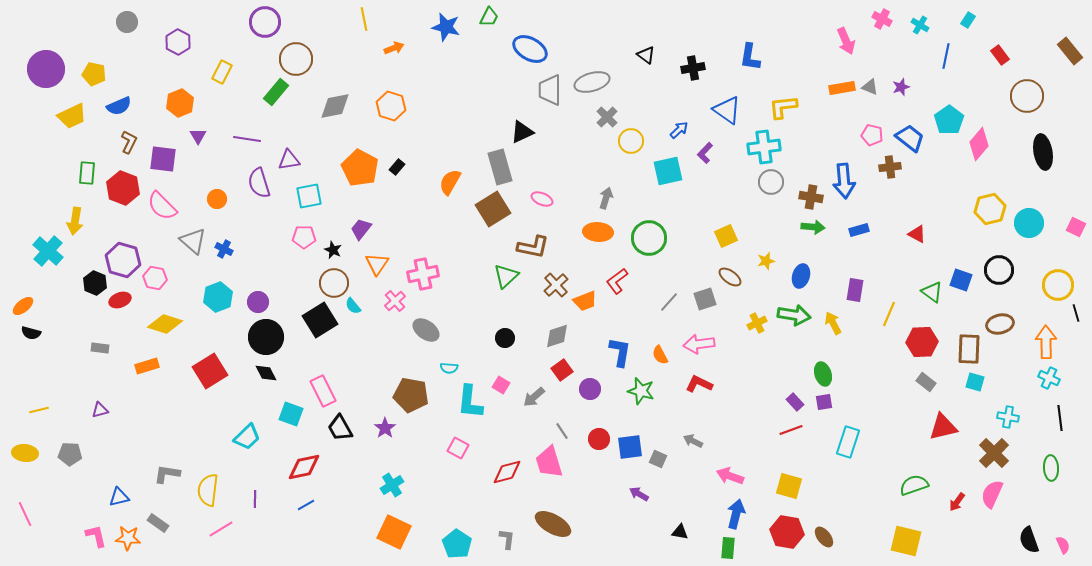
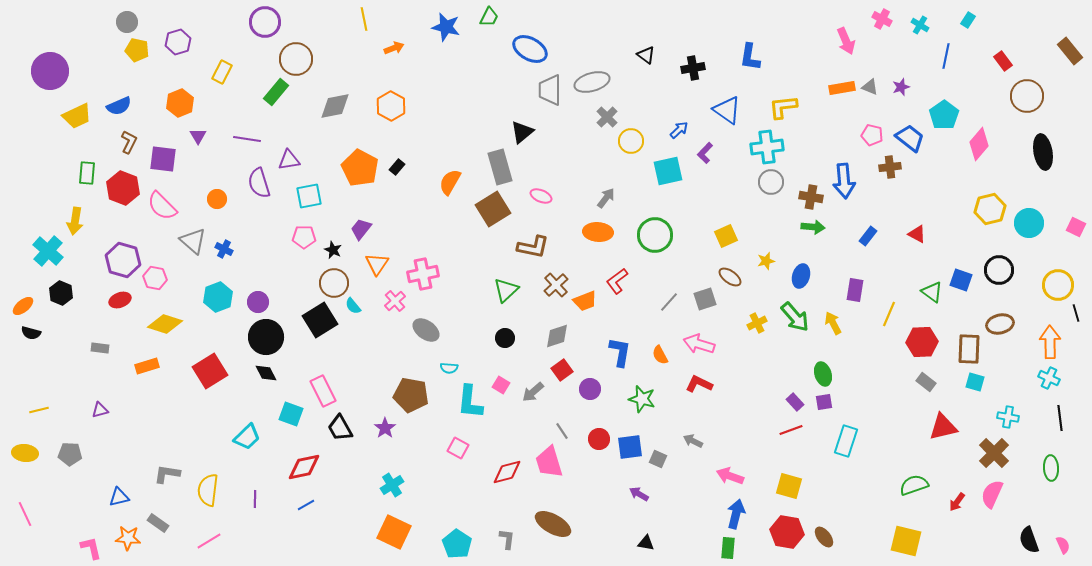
purple hexagon at (178, 42): rotated 15 degrees clockwise
red rectangle at (1000, 55): moved 3 px right, 6 px down
purple circle at (46, 69): moved 4 px right, 2 px down
yellow pentagon at (94, 74): moved 43 px right, 24 px up
orange hexagon at (391, 106): rotated 12 degrees clockwise
yellow trapezoid at (72, 116): moved 5 px right
cyan pentagon at (949, 120): moved 5 px left, 5 px up
black triangle at (522, 132): rotated 15 degrees counterclockwise
cyan cross at (764, 147): moved 3 px right
gray arrow at (606, 198): rotated 20 degrees clockwise
pink ellipse at (542, 199): moved 1 px left, 3 px up
blue rectangle at (859, 230): moved 9 px right, 6 px down; rotated 36 degrees counterclockwise
green circle at (649, 238): moved 6 px right, 3 px up
green triangle at (506, 276): moved 14 px down
black hexagon at (95, 283): moved 34 px left, 10 px down
green arrow at (794, 315): moved 1 px right, 2 px down; rotated 40 degrees clockwise
orange arrow at (1046, 342): moved 4 px right
pink arrow at (699, 344): rotated 24 degrees clockwise
green star at (641, 391): moved 1 px right, 8 px down
gray arrow at (534, 397): moved 1 px left, 5 px up
cyan rectangle at (848, 442): moved 2 px left, 1 px up
pink line at (221, 529): moved 12 px left, 12 px down
black triangle at (680, 532): moved 34 px left, 11 px down
pink L-shape at (96, 536): moved 5 px left, 12 px down
